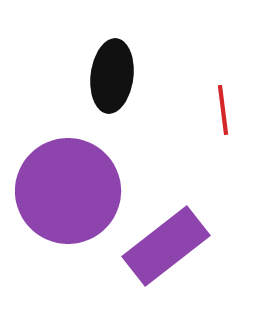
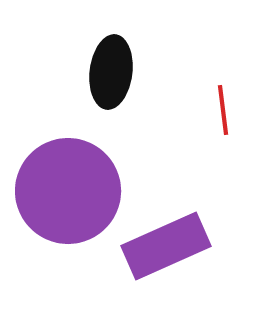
black ellipse: moved 1 px left, 4 px up
purple rectangle: rotated 14 degrees clockwise
